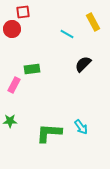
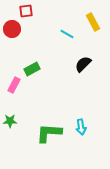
red square: moved 3 px right, 1 px up
green rectangle: rotated 21 degrees counterclockwise
cyan arrow: rotated 28 degrees clockwise
